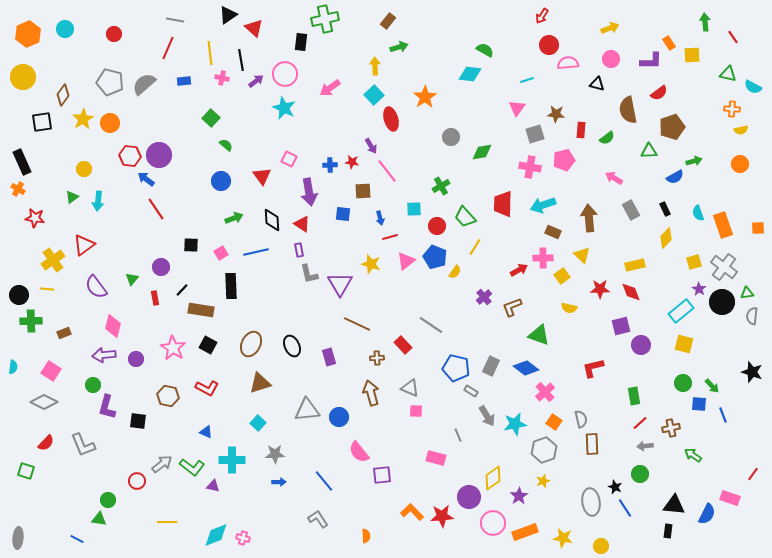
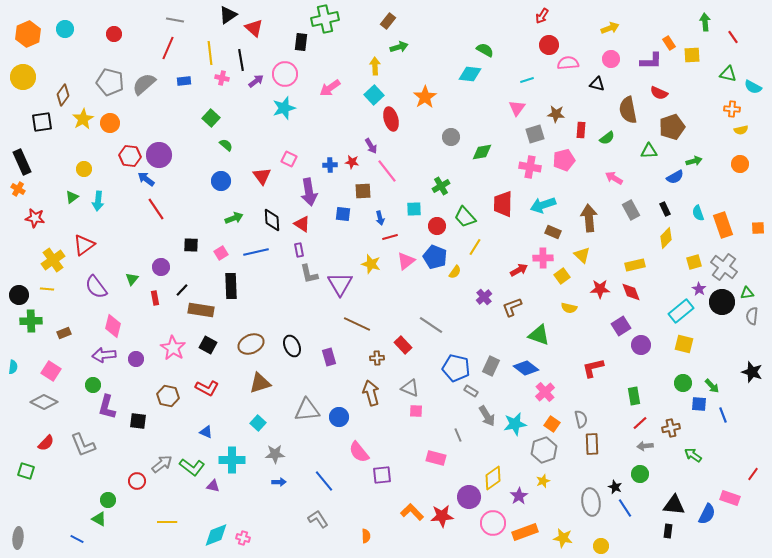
red semicircle at (659, 93): rotated 60 degrees clockwise
cyan star at (284, 108): rotated 30 degrees clockwise
purple square at (621, 326): rotated 18 degrees counterclockwise
brown ellipse at (251, 344): rotated 40 degrees clockwise
orange square at (554, 422): moved 2 px left, 2 px down
green triangle at (99, 519): rotated 21 degrees clockwise
